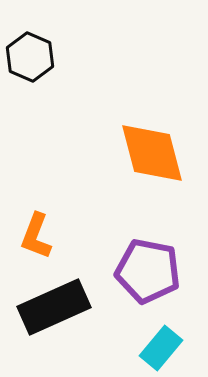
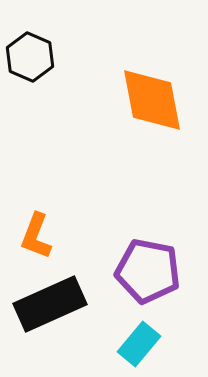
orange diamond: moved 53 px up; rotated 4 degrees clockwise
black rectangle: moved 4 px left, 3 px up
cyan rectangle: moved 22 px left, 4 px up
